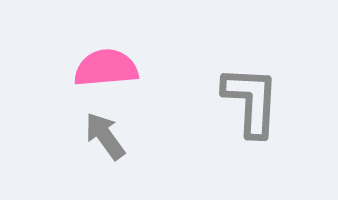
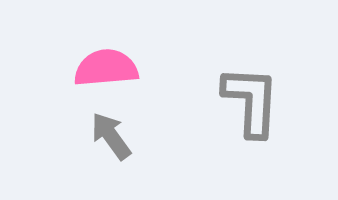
gray arrow: moved 6 px right
